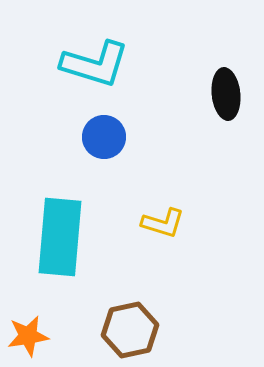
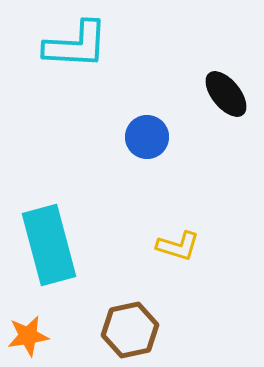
cyan L-shape: moved 19 px left, 19 px up; rotated 14 degrees counterclockwise
black ellipse: rotated 33 degrees counterclockwise
blue circle: moved 43 px right
yellow L-shape: moved 15 px right, 23 px down
cyan rectangle: moved 11 px left, 8 px down; rotated 20 degrees counterclockwise
